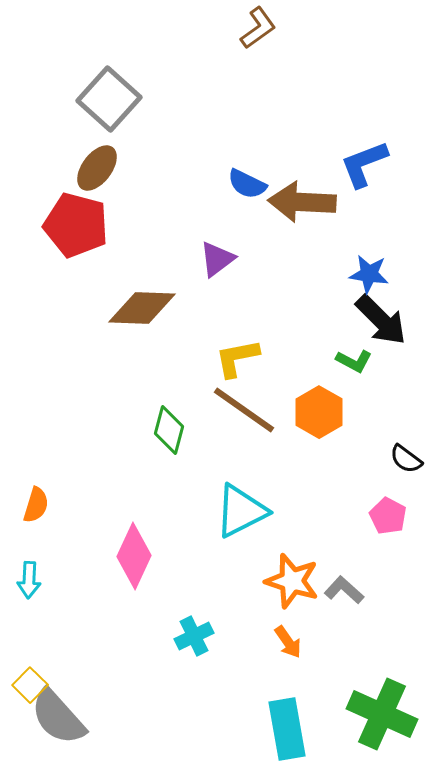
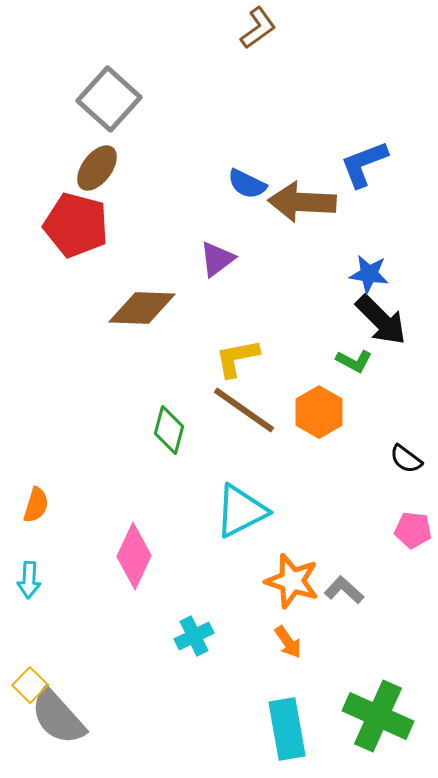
pink pentagon: moved 25 px right, 14 px down; rotated 21 degrees counterclockwise
green cross: moved 4 px left, 2 px down
